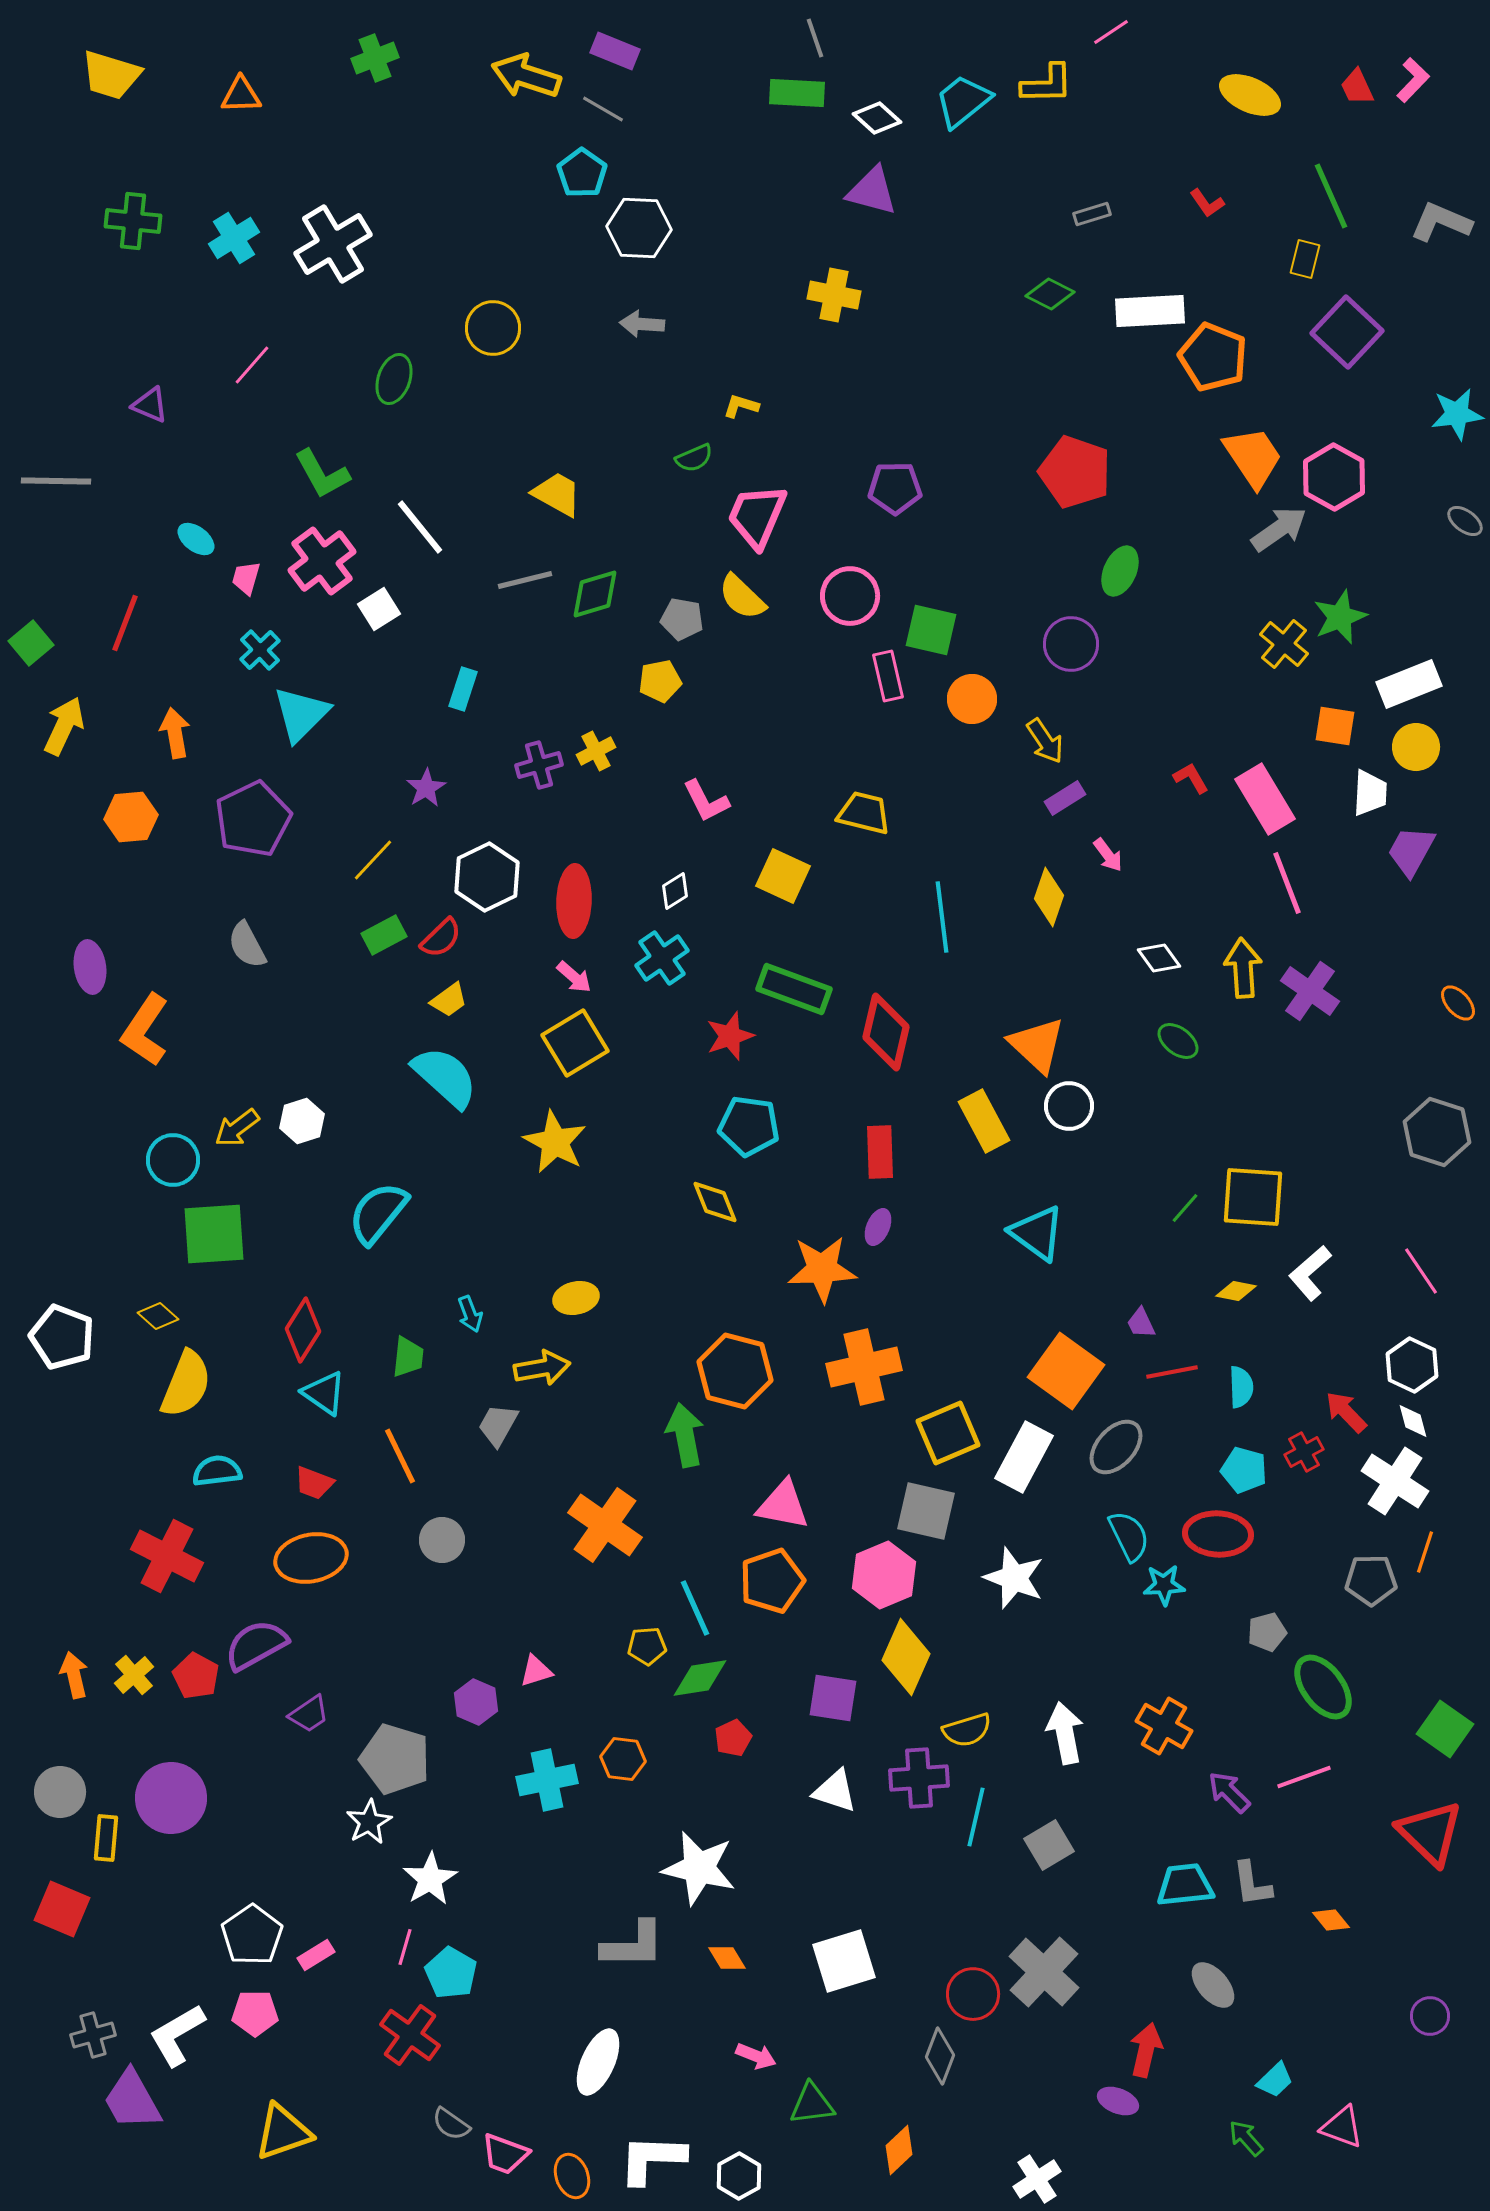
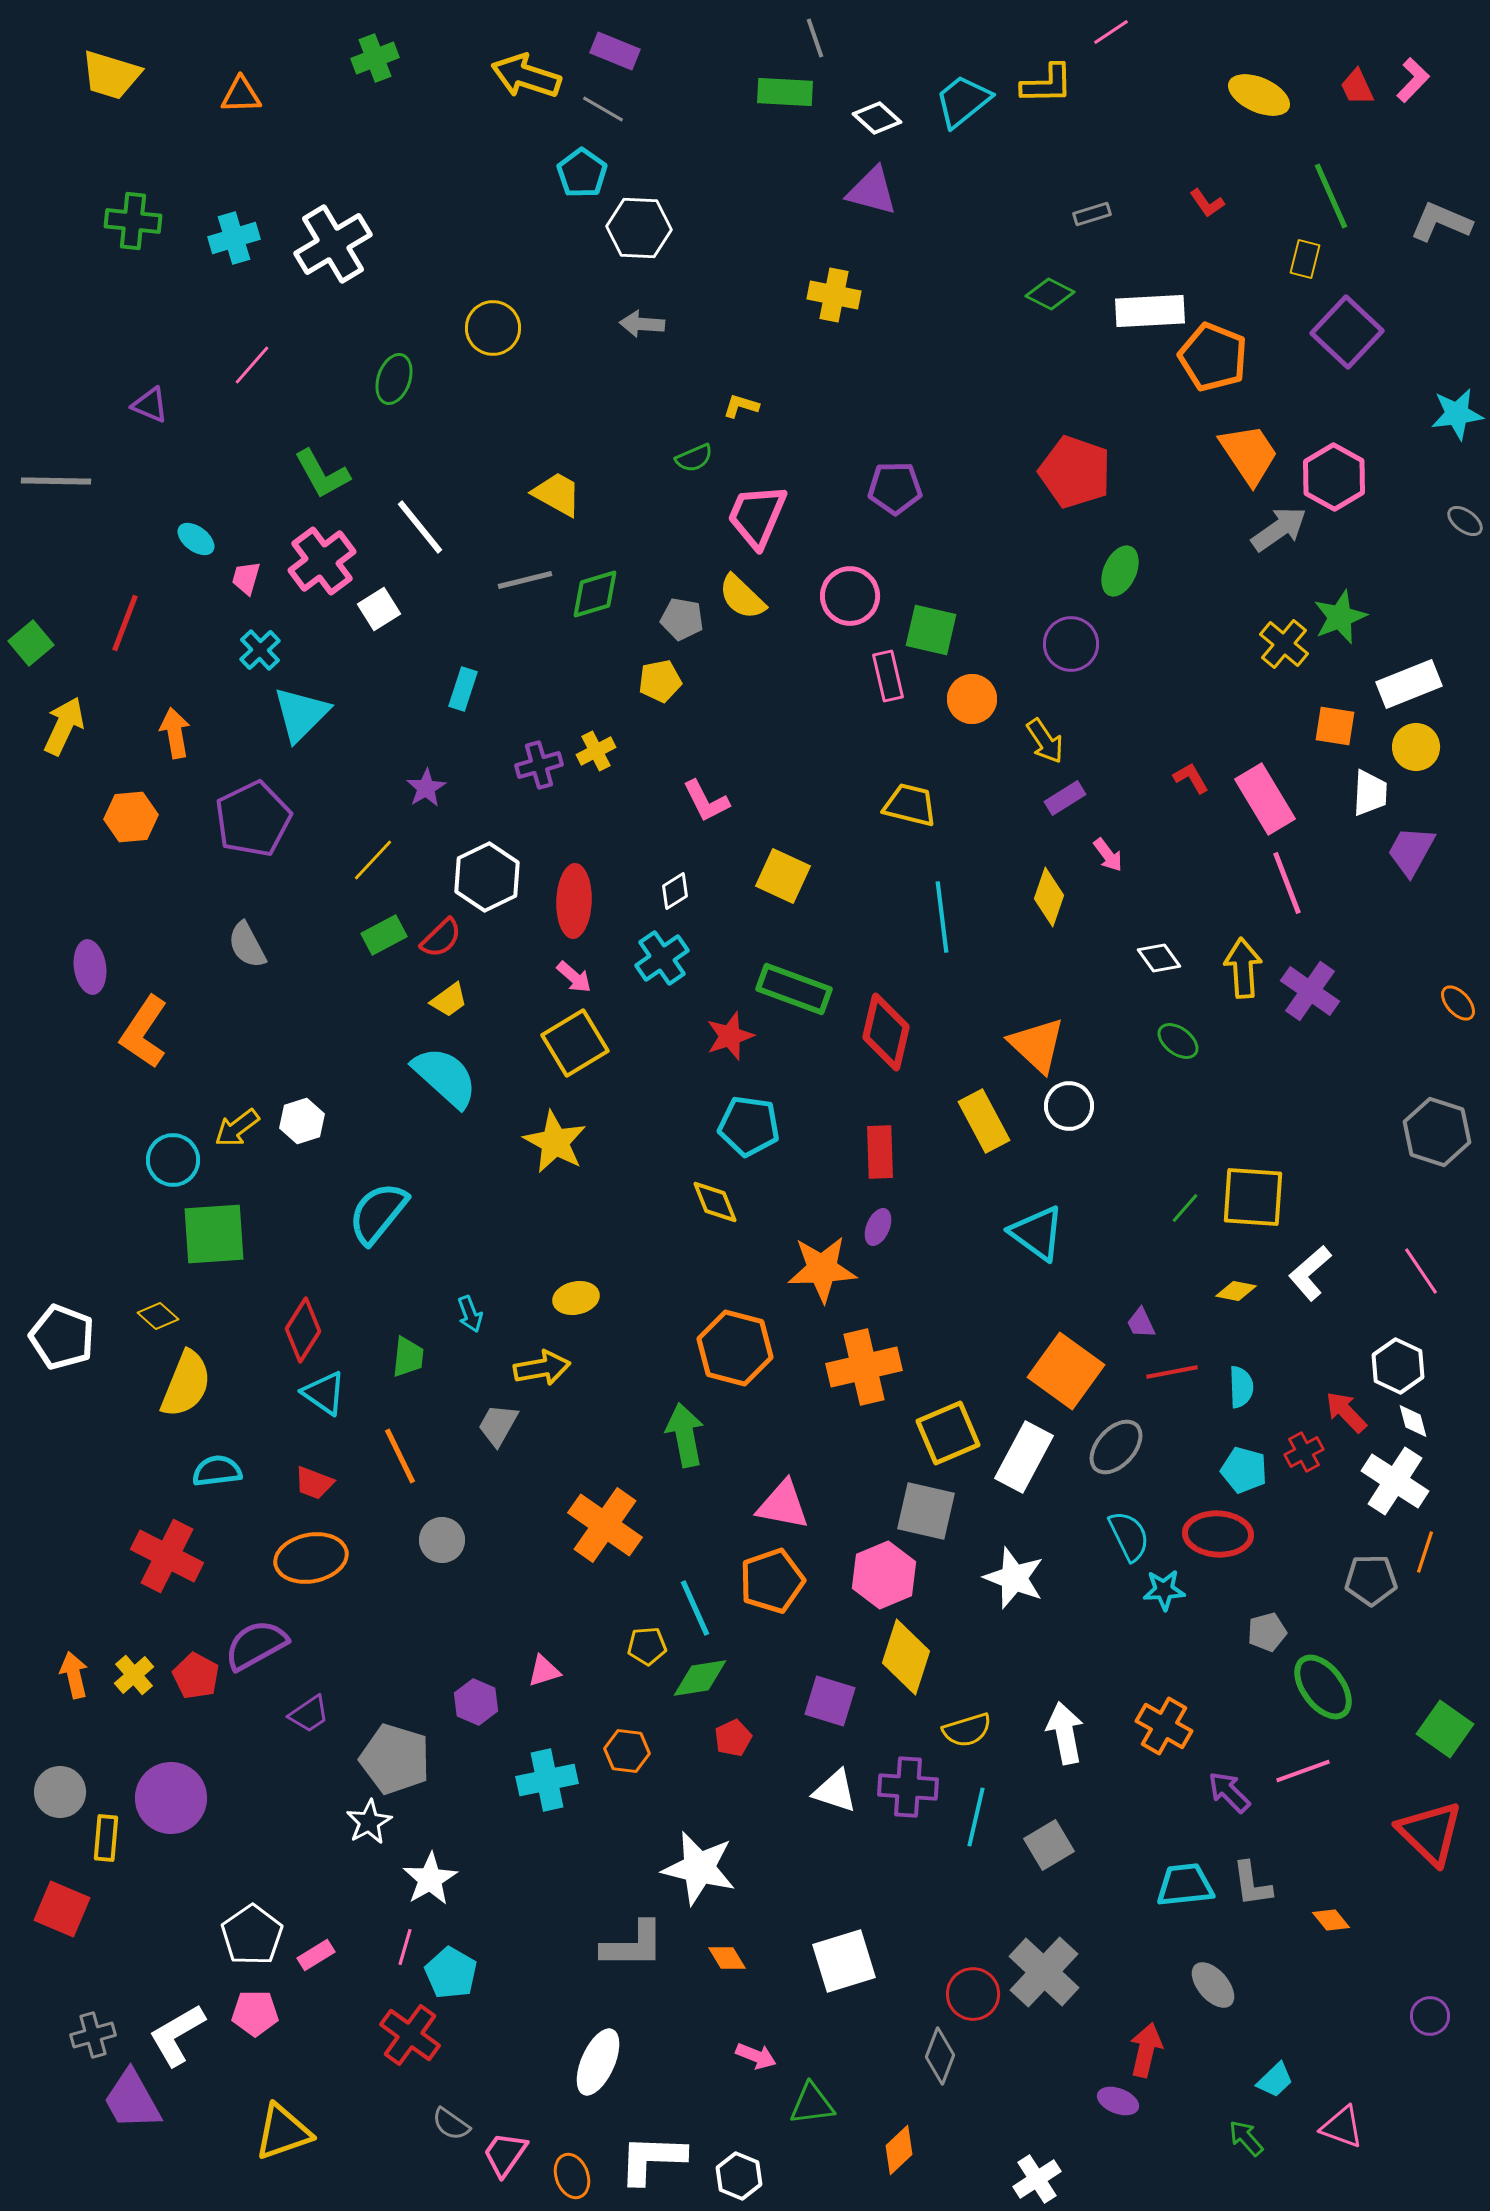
green rectangle at (797, 93): moved 12 px left, 1 px up
yellow ellipse at (1250, 95): moved 9 px right
cyan cross at (234, 238): rotated 15 degrees clockwise
orange trapezoid at (1253, 457): moved 4 px left, 3 px up
yellow trapezoid at (864, 813): moved 46 px right, 8 px up
orange L-shape at (145, 1030): moved 1 px left, 2 px down
white hexagon at (1412, 1365): moved 14 px left, 1 px down
orange hexagon at (735, 1371): moved 23 px up
cyan star at (1164, 1585): moved 5 px down
yellow diamond at (906, 1657): rotated 6 degrees counterclockwise
pink triangle at (536, 1671): moved 8 px right
purple square at (833, 1698): moved 3 px left, 3 px down; rotated 8 degrees clockwise
orange hexagon at (623, 1759): moved 4 px right, 8 px up
pink line at (1304, 1777): moved 1 px left, 6 px up
purple cross at (919, 1778): moved 11 px left, 9 px down; rotated 8 degrees clockwise
pink trapezoid at (505, 2154): rotated 105 degrees clockwise
white hexagon at (739, 2176): rotated 9 degrees counterclockwise
